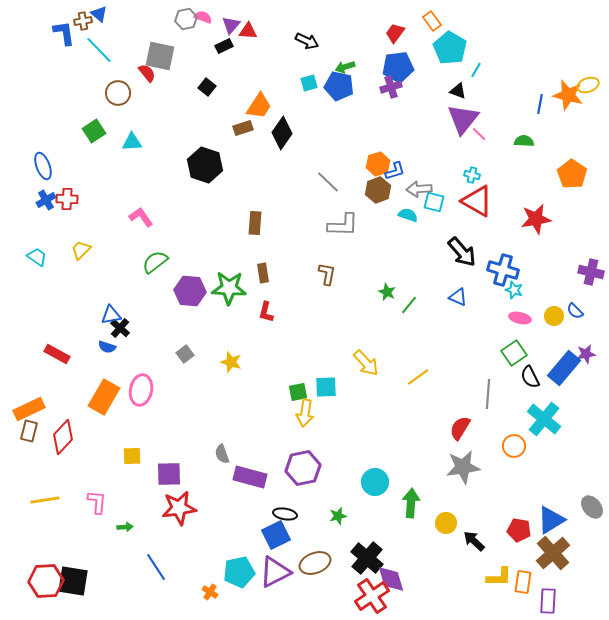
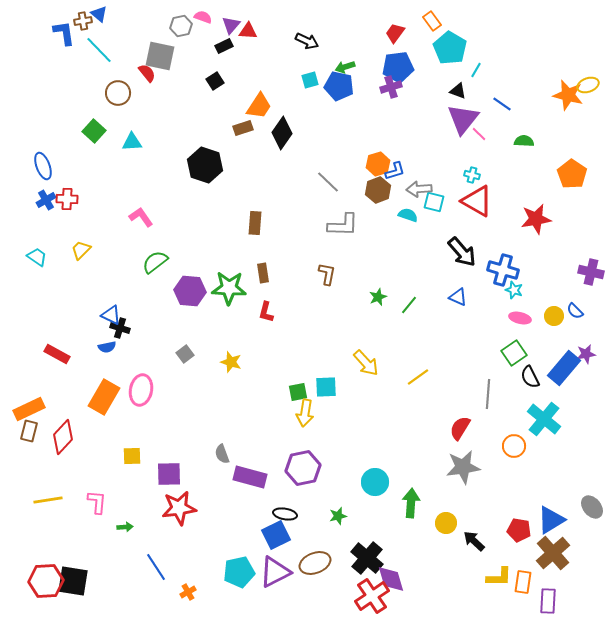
gray hexagon at (186, 19): moved 5 px left, 7 px down
cyan square at (309, 83): moved 1 px right, 3 px up
black square at (207, 87): moved 8 px right, 6 px up; rotated 18 degrees clockwise
blue line at (540, 104): moved 38 px left; rotated 66 degrees counterclockwise
green square at (94, 131): rotated 15 degrees counterclockwise
green star at (387, 292): moved 9 px left, 5 px down; rotated 24 degrees clockwise
blue triangle at (111, 315): rotated 35 degrees clockwise
black cross at (120, 328): rotated 24 degrees counterclockwise
blue semicircle at (107, 347): rotated 30 degrees counterclockwise
yellow line at (45, 500): moved 3 px right
orange cross at (210, 592): moved 22 px left; rotated 28 degrees clockwise
